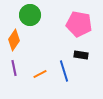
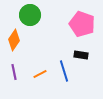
pink pentagon: moved 3 px right; rotated 10 degrees clockwise
purple line: moved 4 px down
